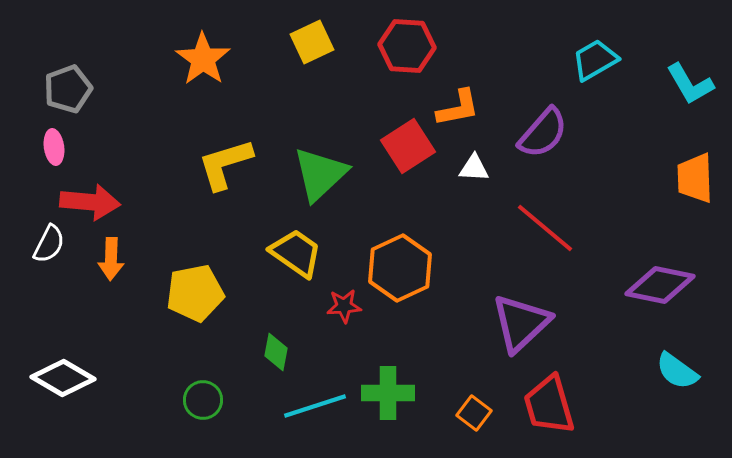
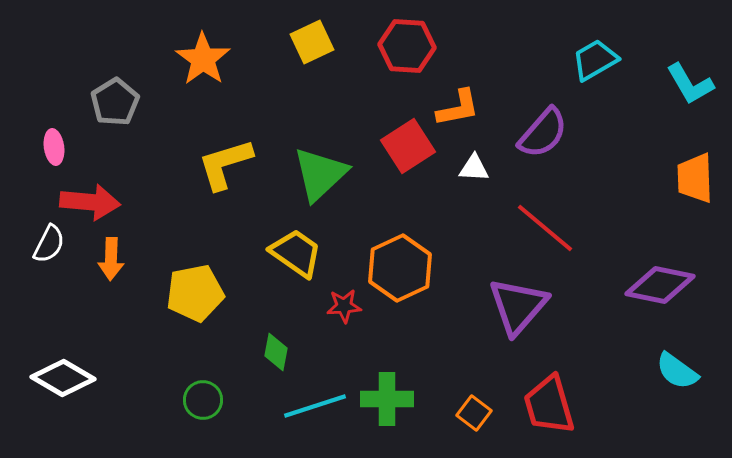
gray pentagon: moved 47 px right, 13 px down; rotated 12 degrees counterclockwise
purple triangle: moved 3 px left, 17 px up; rotated 6 degrees counterclockwise
green cross: moved 1 px left, 6 px down
